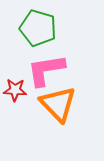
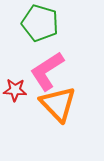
green pentagon: moved 2 px right, 5 px up
pink L-shape: moved 1 px right, 1 px down; rotated 24 degrees counterclockwise
